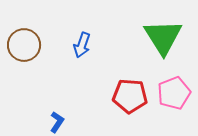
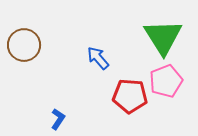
blue arrow: moved 16 px right, 13 px down; rotated 120 degrees clockwise
pink pentagon: moved 8 px left, 12 px up
blue L-shape: moved 1 px right, 3 px up
